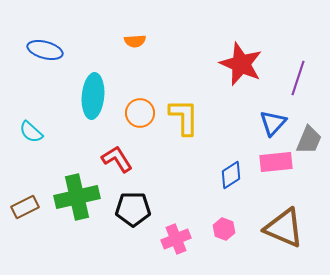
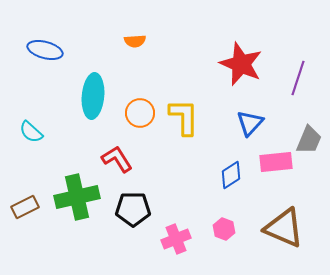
blue triangle: moved 23 px left
